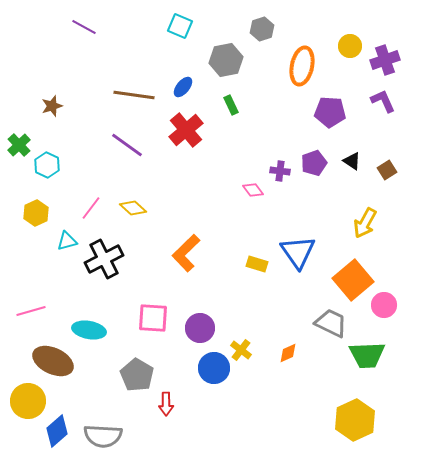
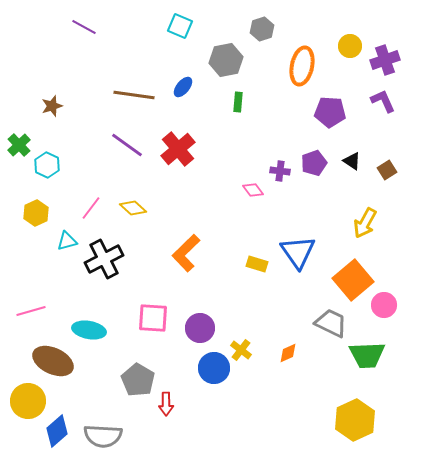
green rectangle at (231, 105): moved 7 px right, 3 px up; rotated 30 degrees clockwise
red cross at (186, 130): moved 8 px left, 19 px down
gray pentagon at (137, 375): moved 1 px right, 5 px down
